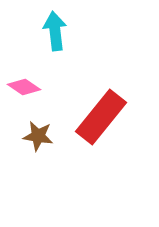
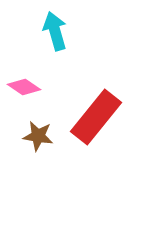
cyan arrow: rotated 9 degrees counterclockwise
red rectangle: moved 5 px left
